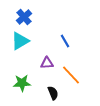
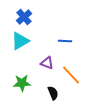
blue line: rotated 56 degrees counterclockwise
purple triangle: rotated 24 degrees clockwise
